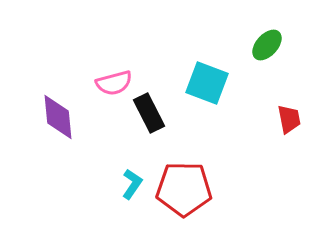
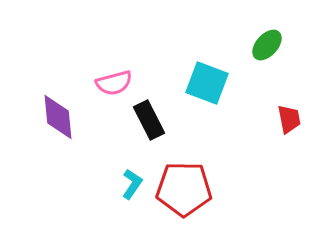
black rectangle: moved 7 px down
